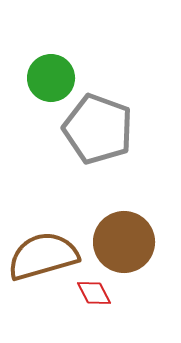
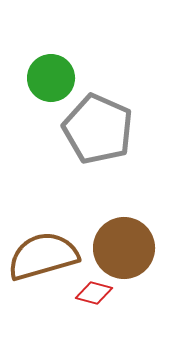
gray pentagon: rotated 4 degrees clockwise
brown circle: moved 6 px down
red diamond: rotated 48 degrees counterclockwise
